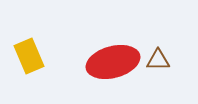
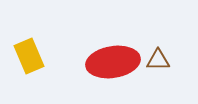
red ellipse: rotated 6 degrees clockwise
